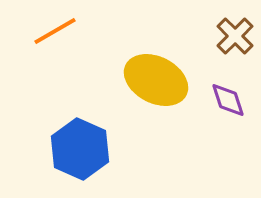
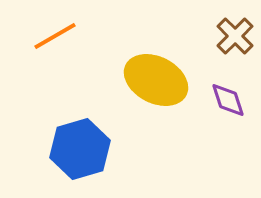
orange line: moved 5 px down
blue hexagon: rotated 20 degrees clockwise
